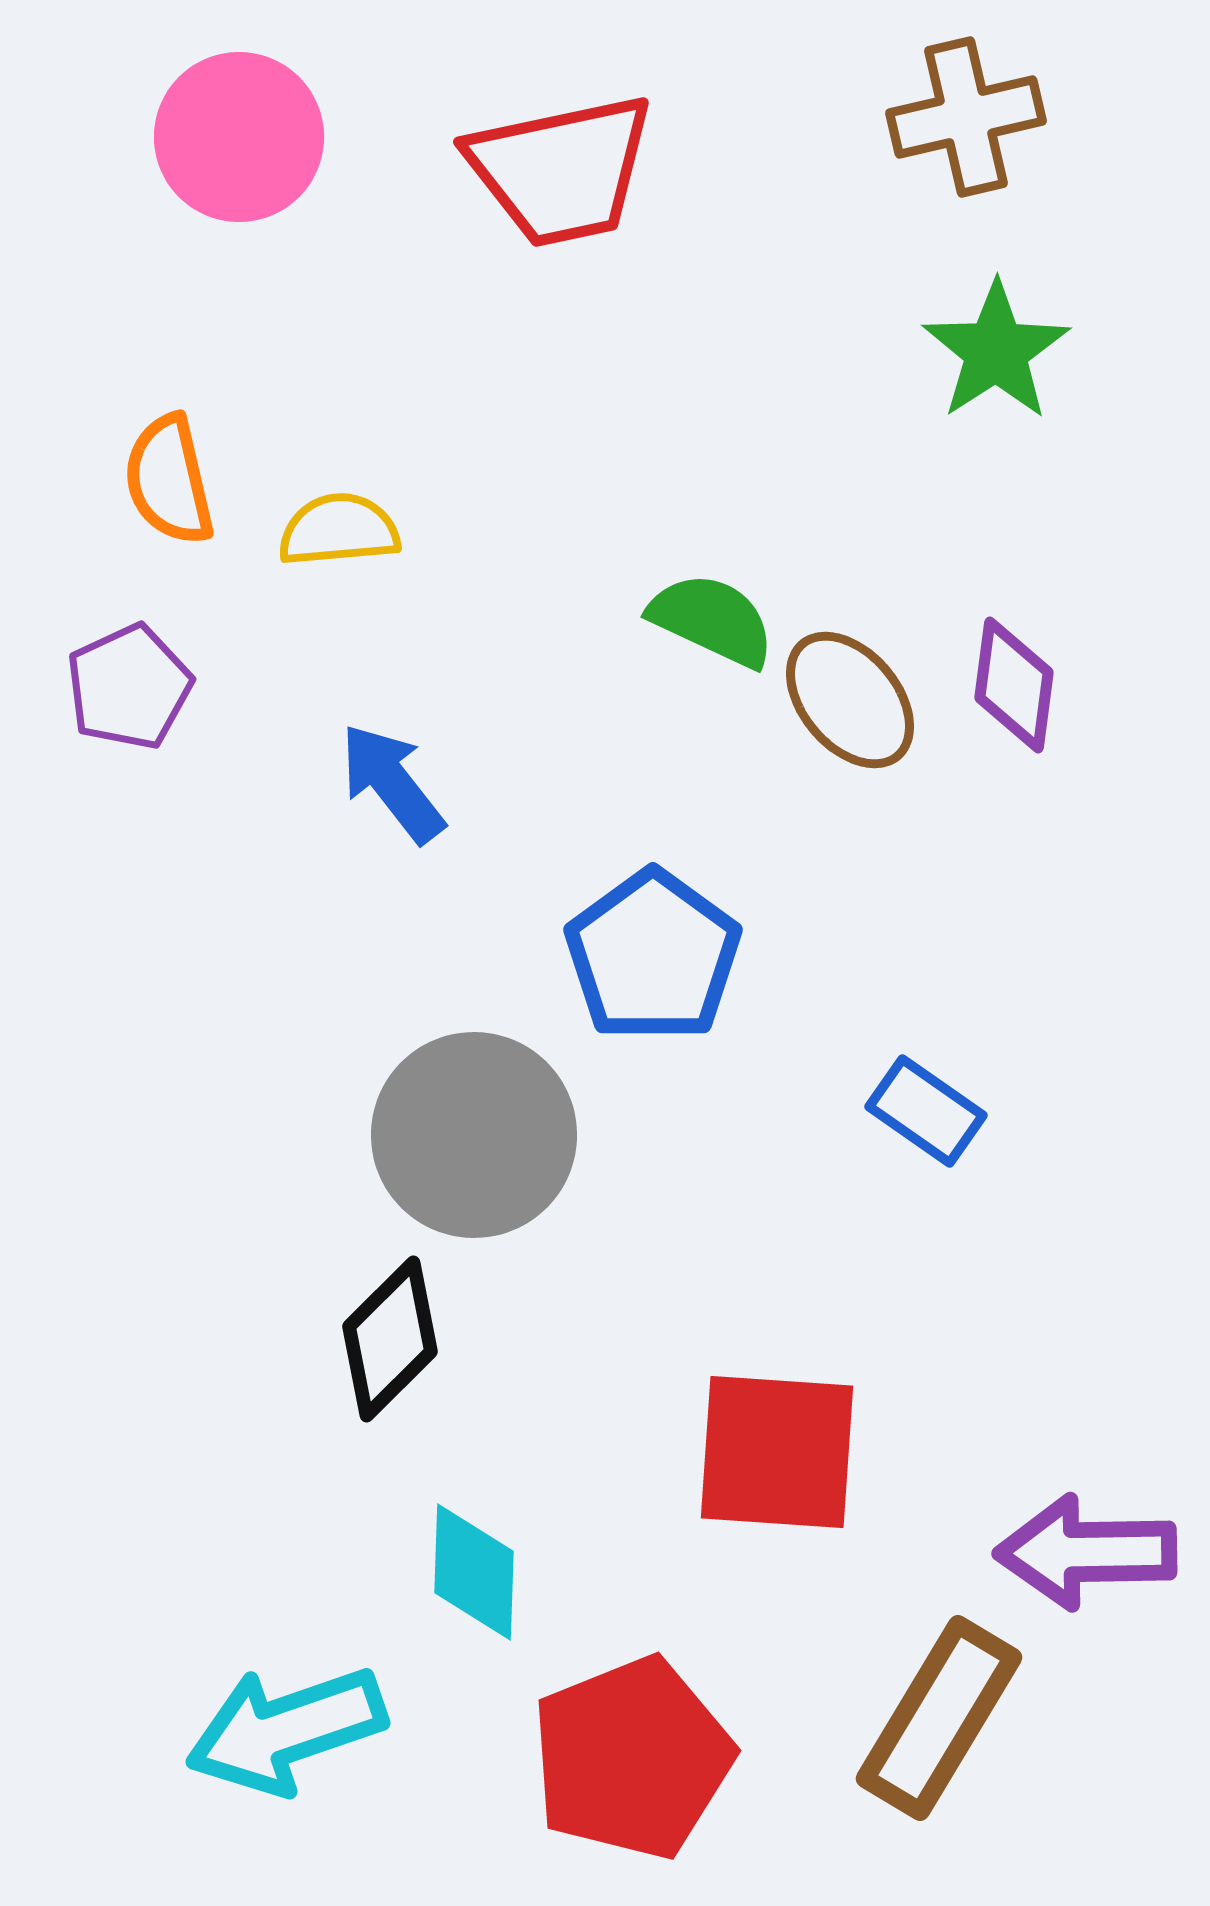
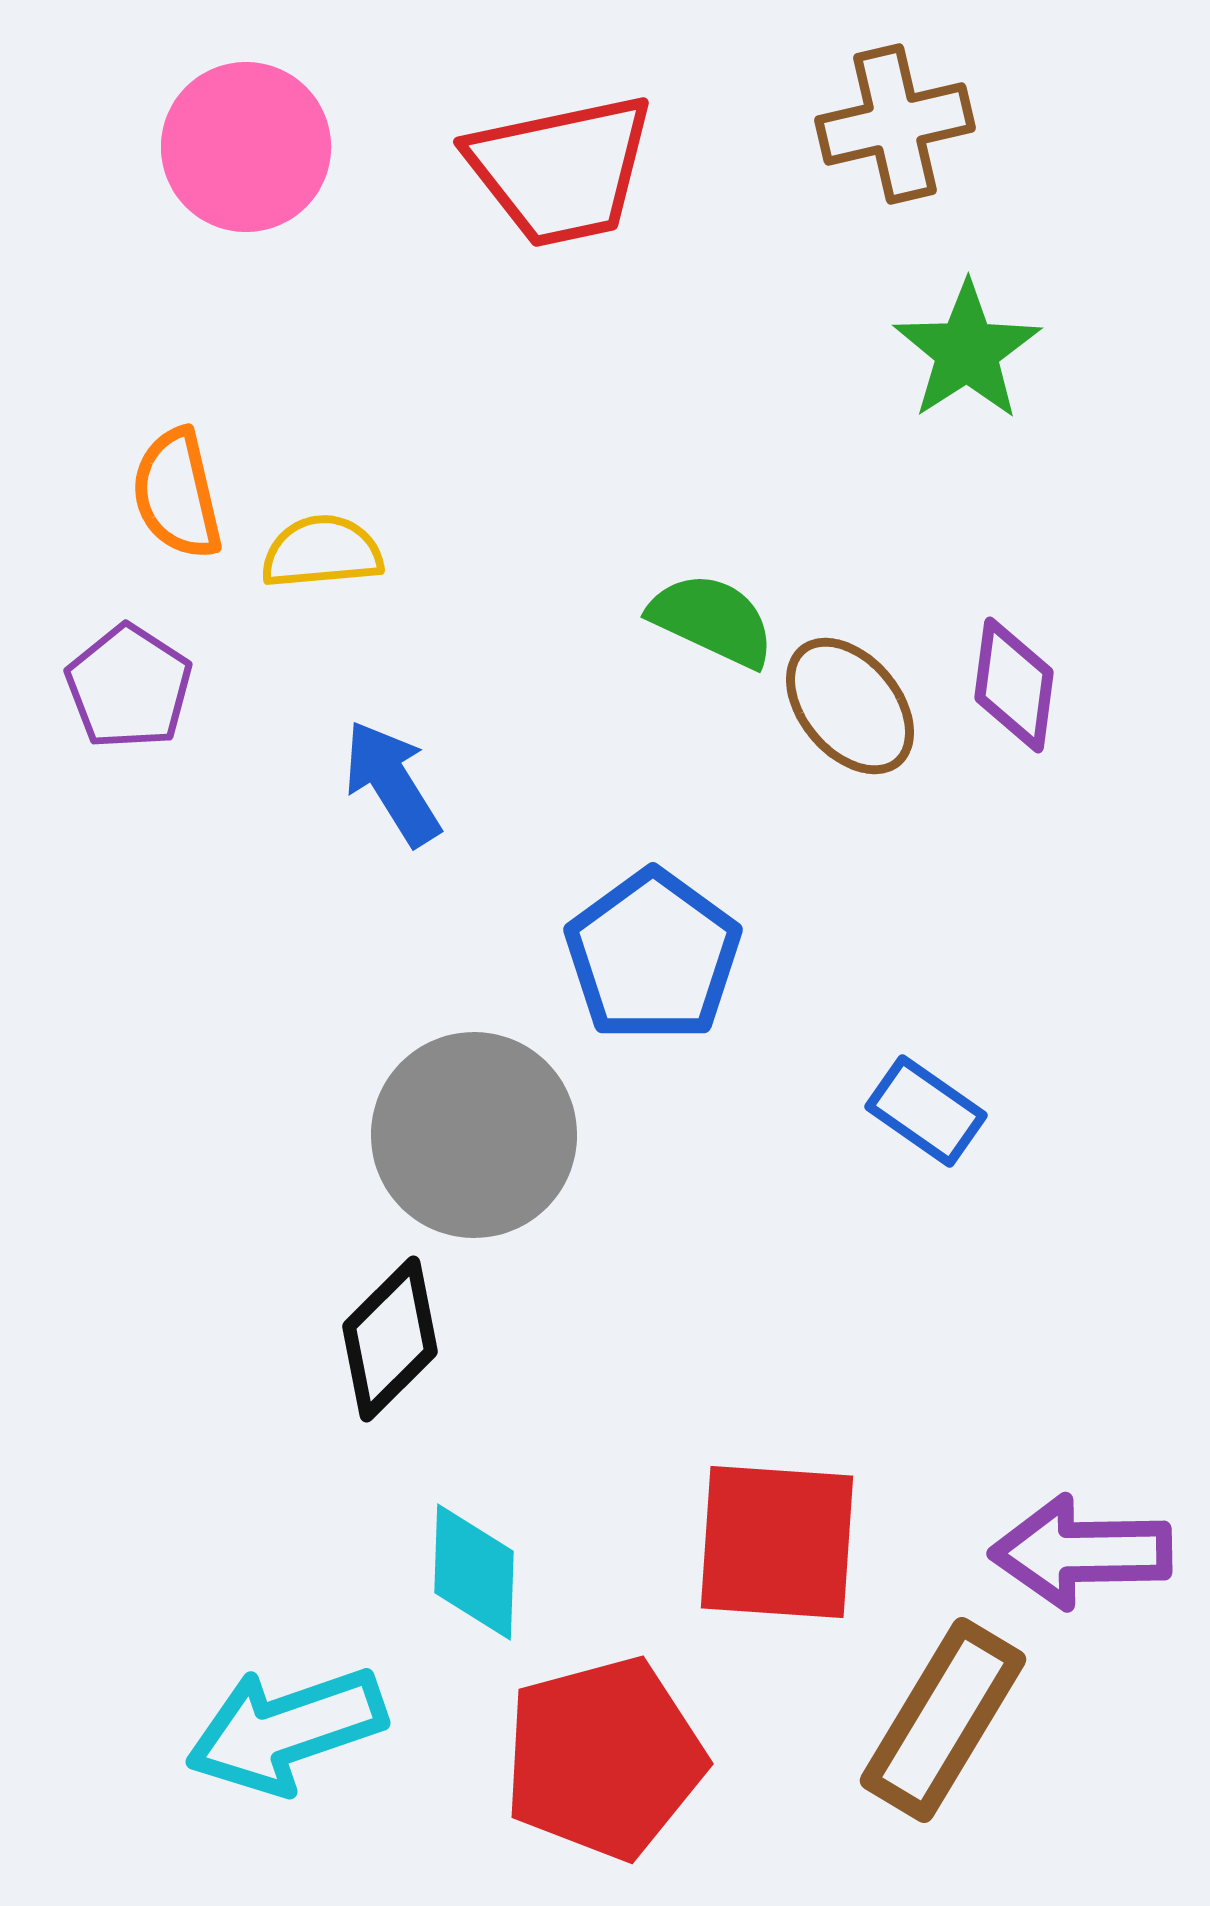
brown cross: moved 71 px left, 7 px down
pink circle: moved 7 px right, 10 px down
green star: moved 29 px left
orange semicircle: moved 8 px right, 14 px down
yellow semicircle: moved 17 px left, 22 px down
purple pentagon: rotated 14 degrees counterclockwise
brown ellipse: moved 6 px down
blue arrow: rotated 6 degrees clockwise
red square: moved 90 px down
purple arrow: moved 5 px left
brown rectangle: moved 4 px right, 2 px down
red pentagon: moved 28 px left; rotated 7 degrees clockwise
